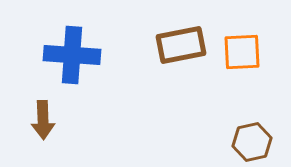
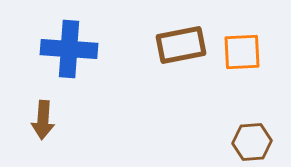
blue cross: moved 3 px left, 6 px up
brown arrow: rotated 6 degrees clockwise
brown hexagon: rotated 9 degrees clockwise
